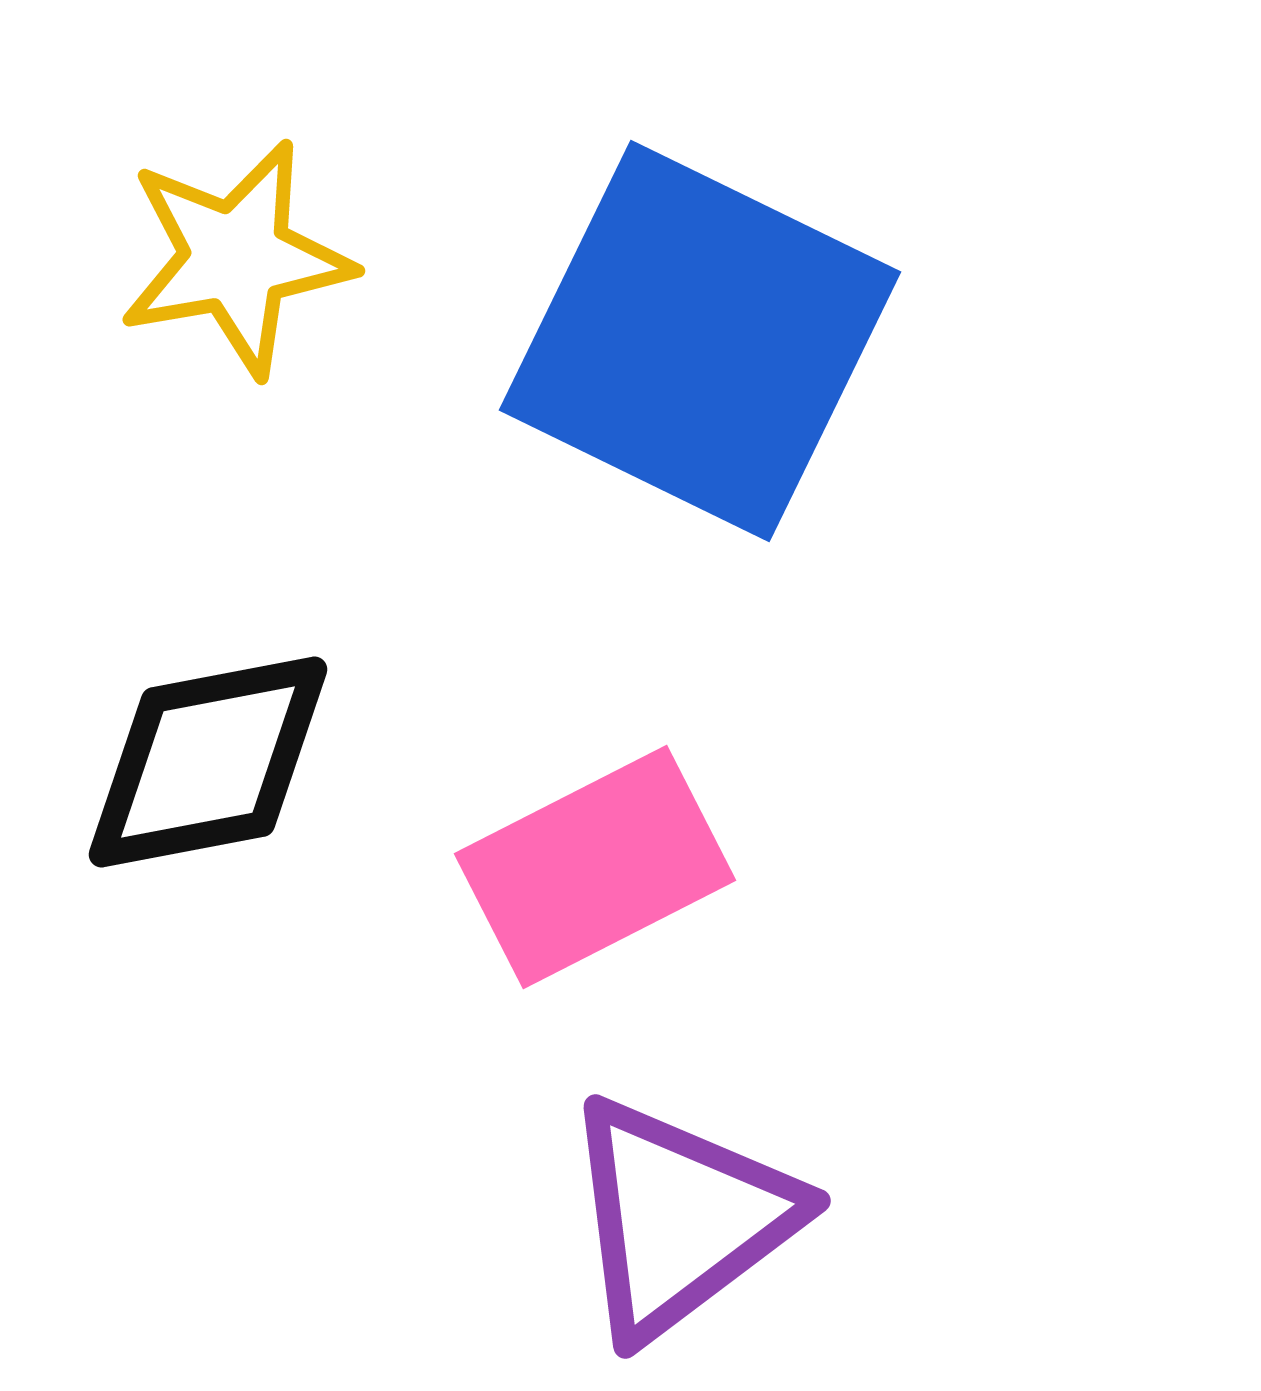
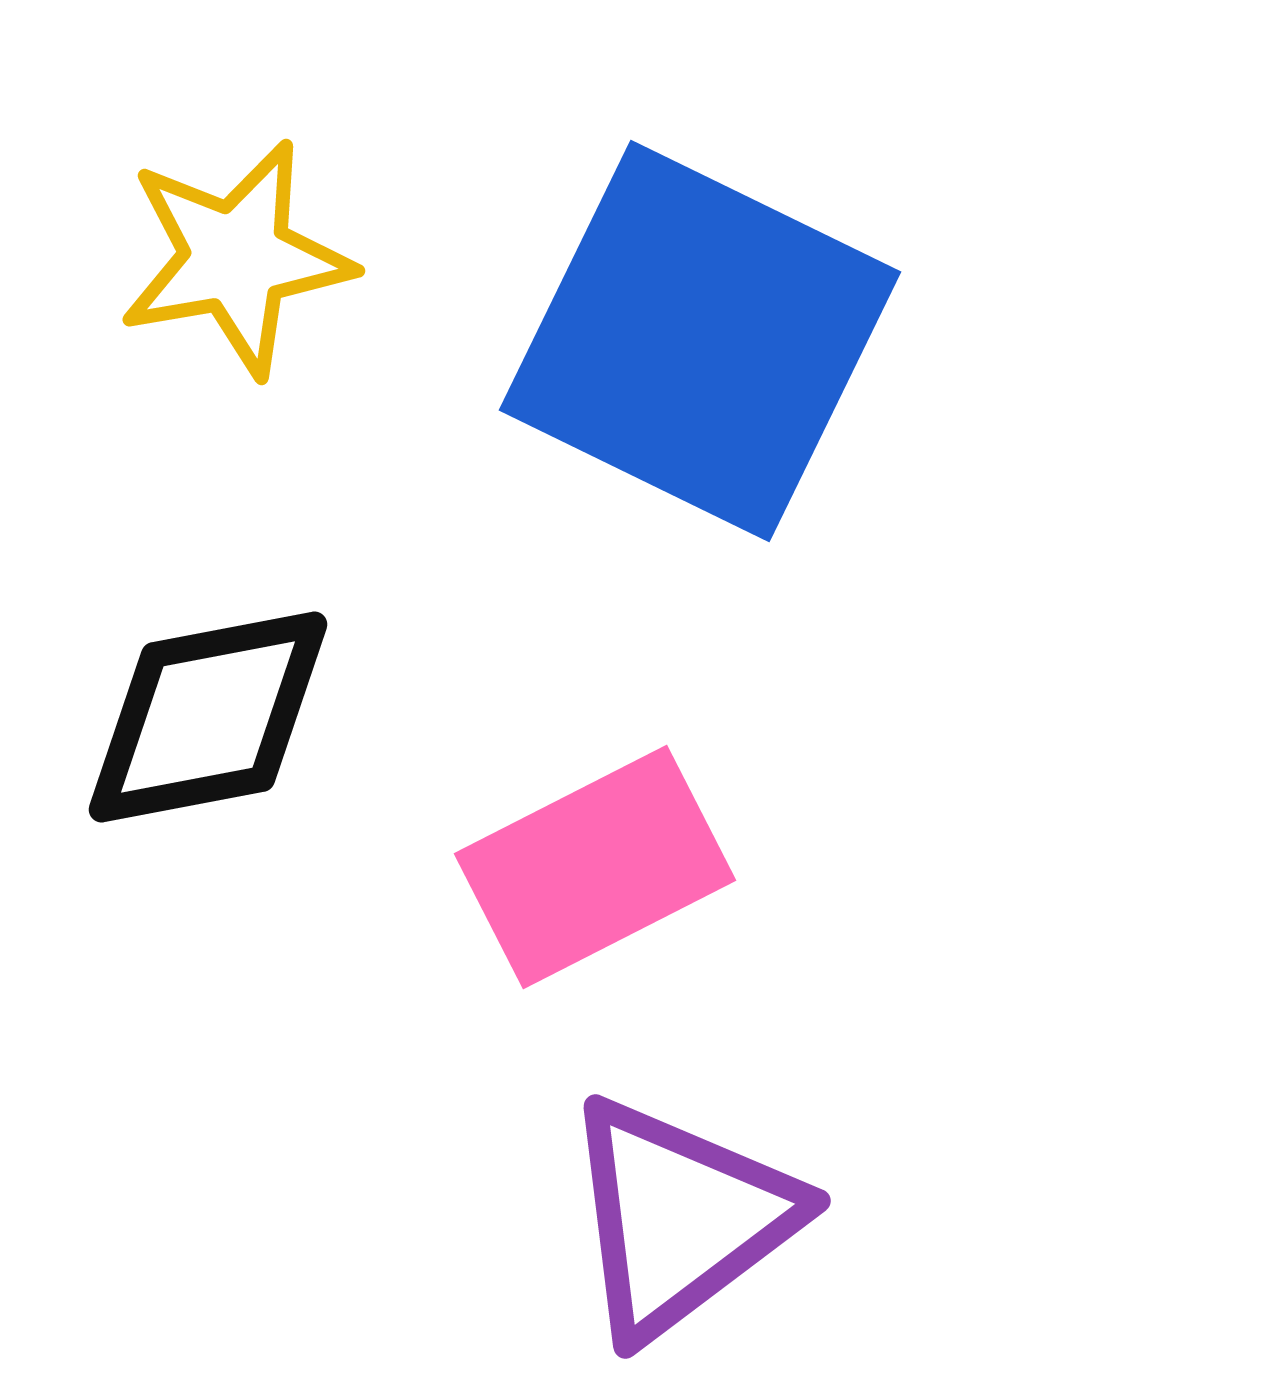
black diamond: moved 45 px up
